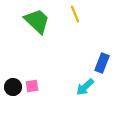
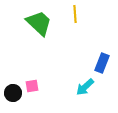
yellow line: rotated 18 degrees clockwise
green trapezoid: moved 2 px right, 2 px down
black circle: moved 6 px down
